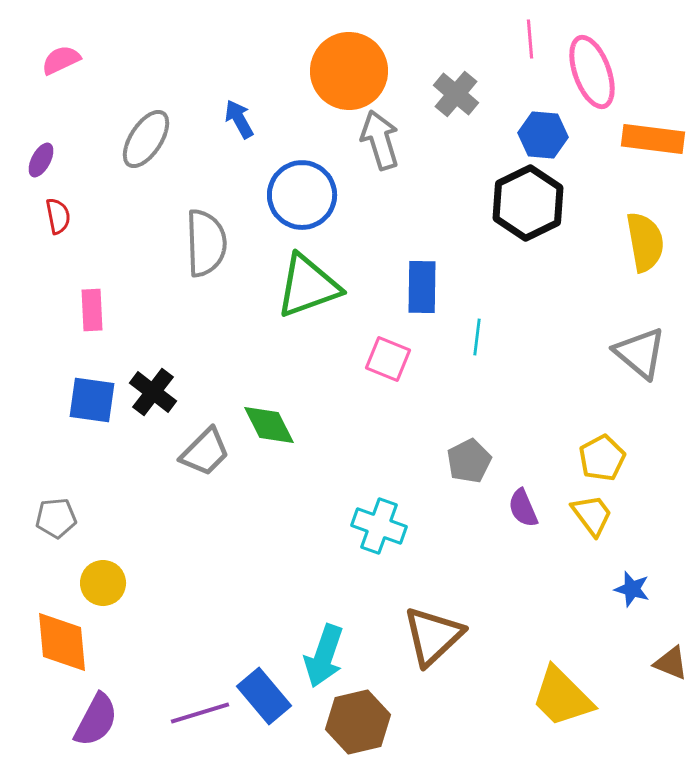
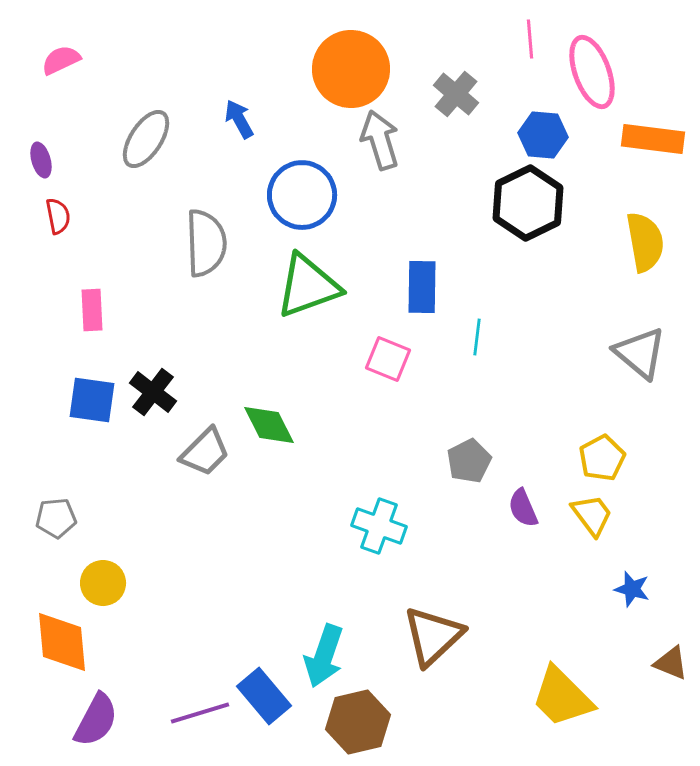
orange circle at (349, 71): moved 2 px right, 2 px up
purple ellipse at (41, 160): rotated 44 degrees counterclockwise
